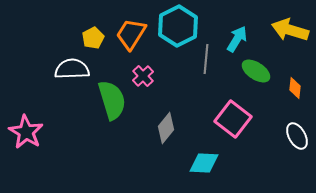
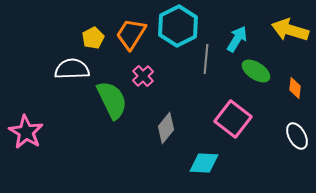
green semicircle: rotated 9 degrees counterclockwise
